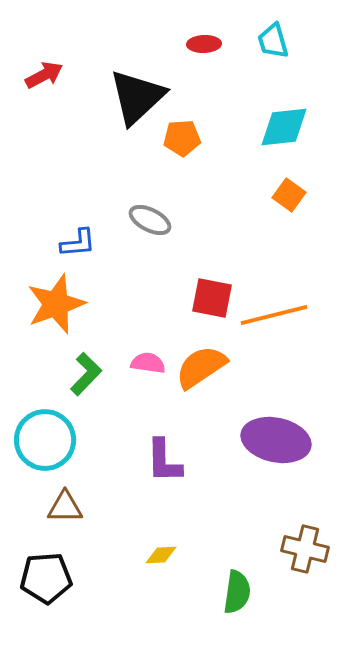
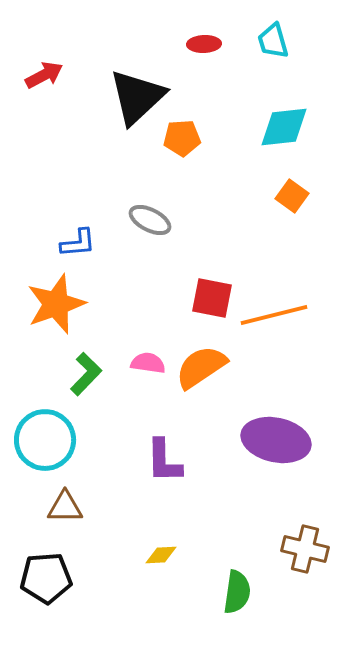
orange square: moved 3 px right, 1 px down
